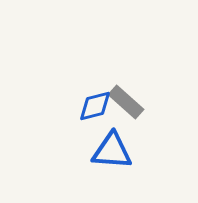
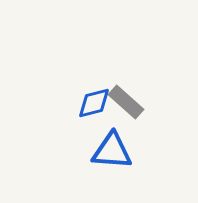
blue diamond: moved 1 px left, 3 px up
